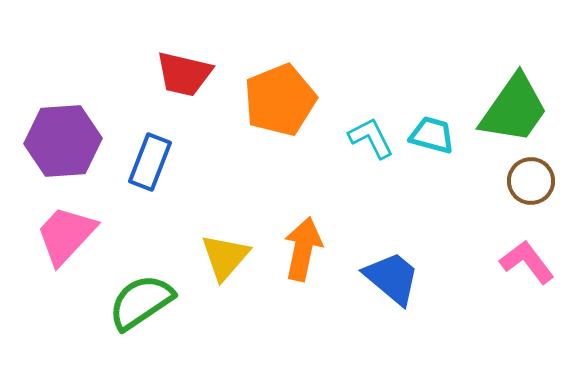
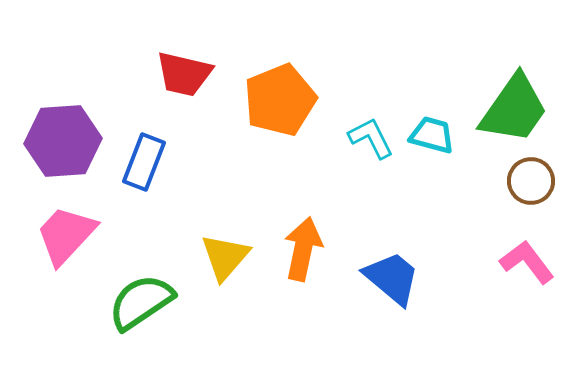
blue rectangle: moved 6 px left
